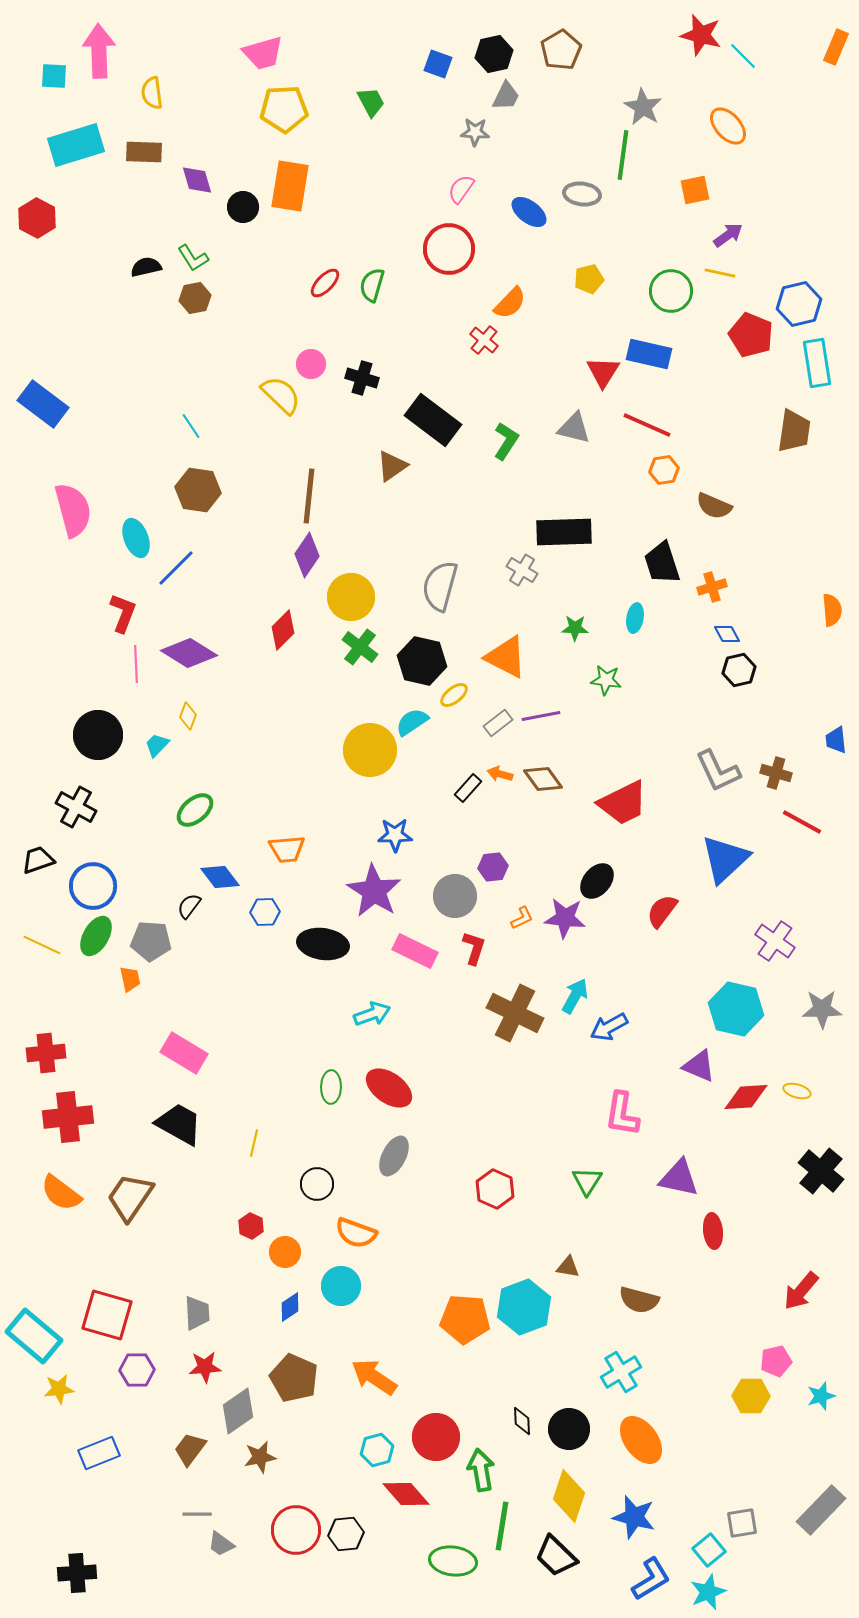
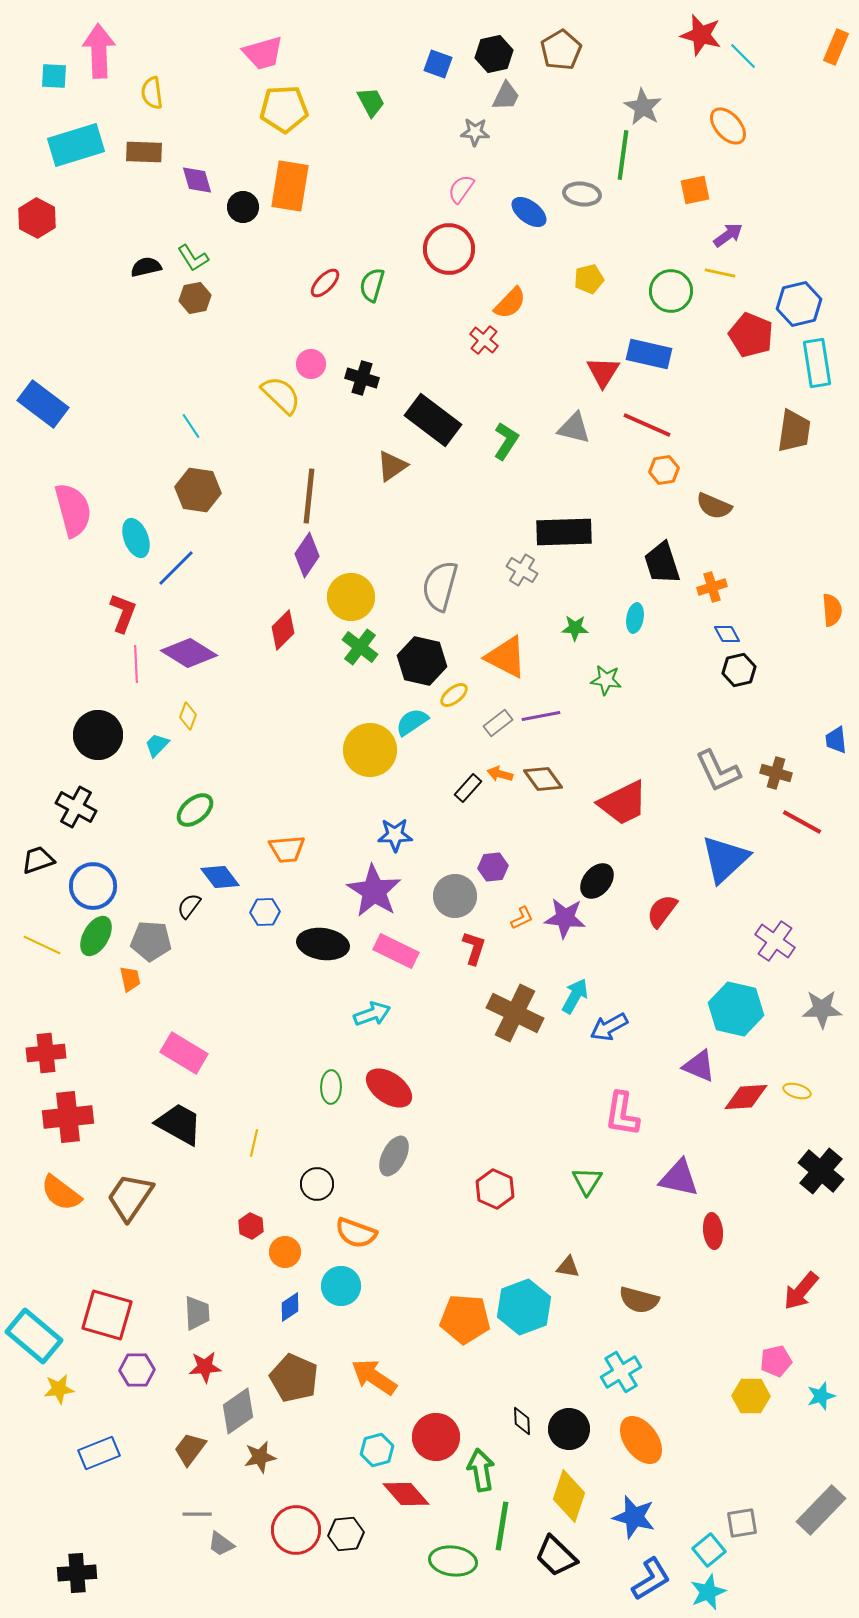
pink rectangle at (415, 951): moved 19 px left
